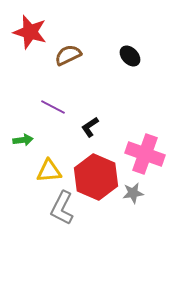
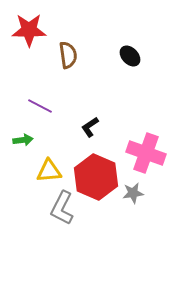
red star: moved 1 px left, 2 px up; rotated 16 degrees counterclockwise
brown semicircle: rotated 108 degrees clockwise
purple line: moved 13 px left, 1 px up
pink cross: moved 1 px right, 1 px up
